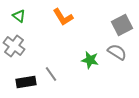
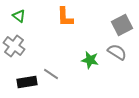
orange L-shape: moved 2 px right; rotated 30 degrees clockwise
gray line: rotated 21 degrees counterclockwise
black rectangle: moved 1 px right
